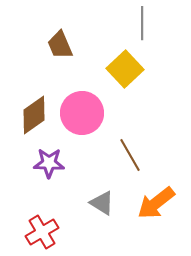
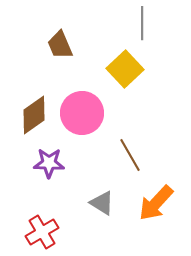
orange arrow: rotated 9 degrees counterclockwise
